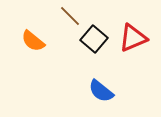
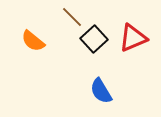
brown line: moved 2 px right, 1 px down
black square: rotated 8 degrees clockwise
blue semicircle: rotated 20 degrees clockwise
